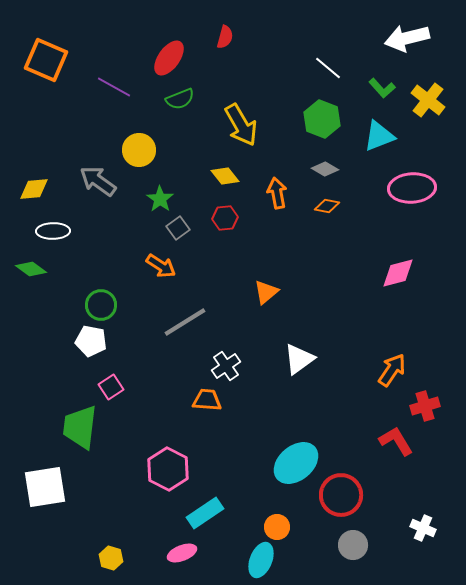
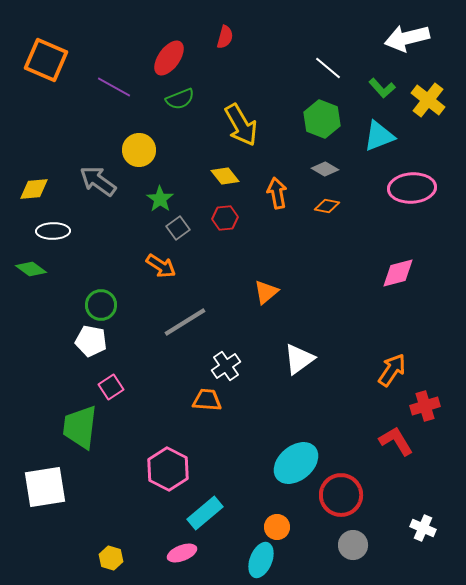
cyan rectangle at (205, 513): rotated 6 degrees counterclockwise
